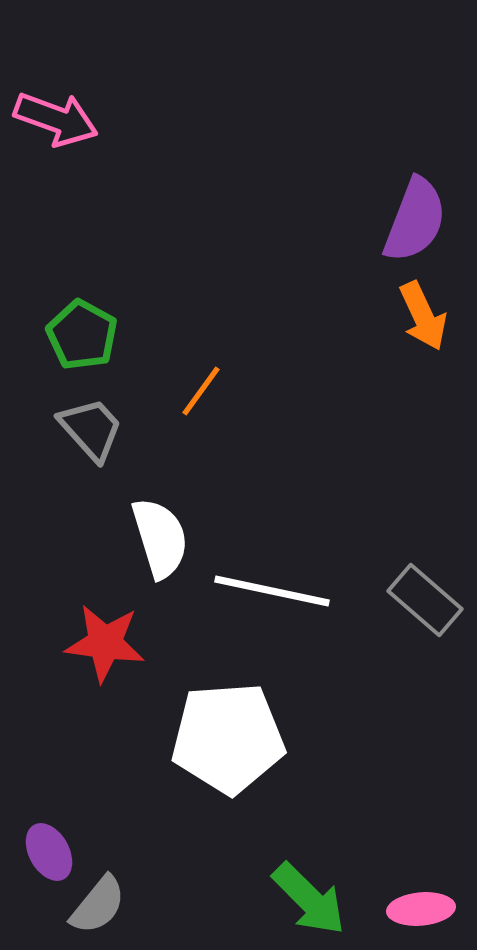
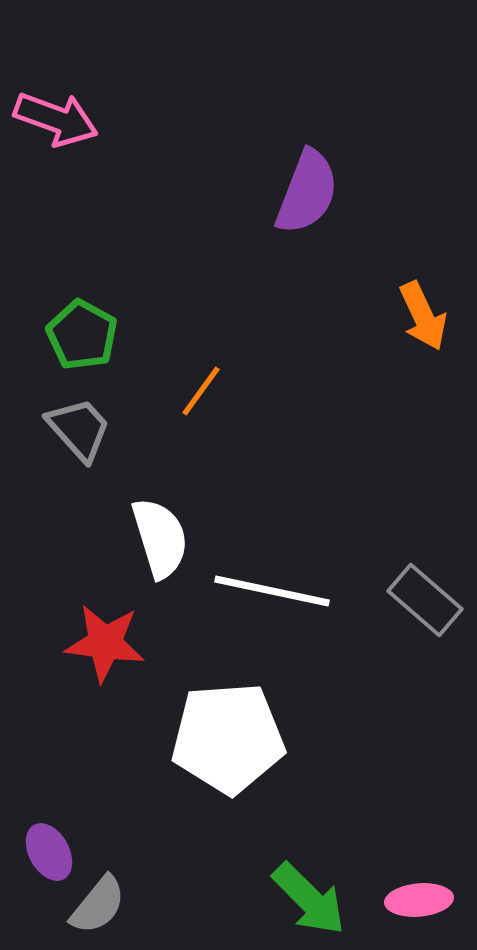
purple semicircle: moved 108 px left, 28 px up
gray trapezoid: moved 12 px left
pink ellipse: moved 2 px left, 9 px up
